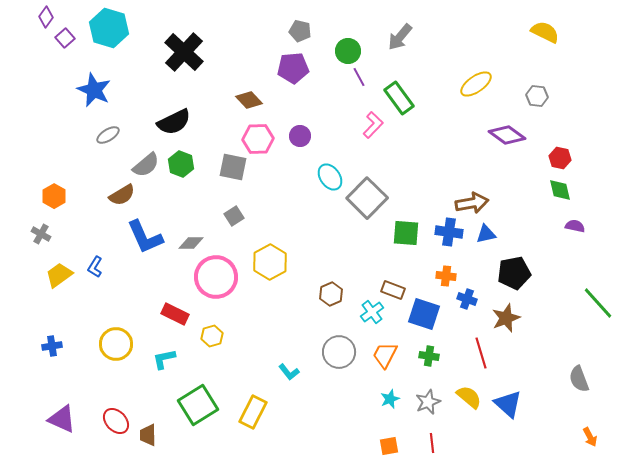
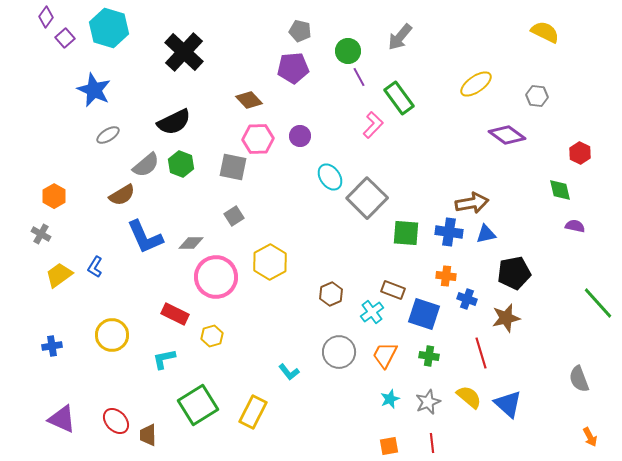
red hexagon at (560, 158): moved 20 px right, 5 px up; rotated 15 degrees clockwise
brown star at (506, 318): rotated 8 degrees clockwise
yellow circle at (116, 344): moved 4 px left, 9 px up
